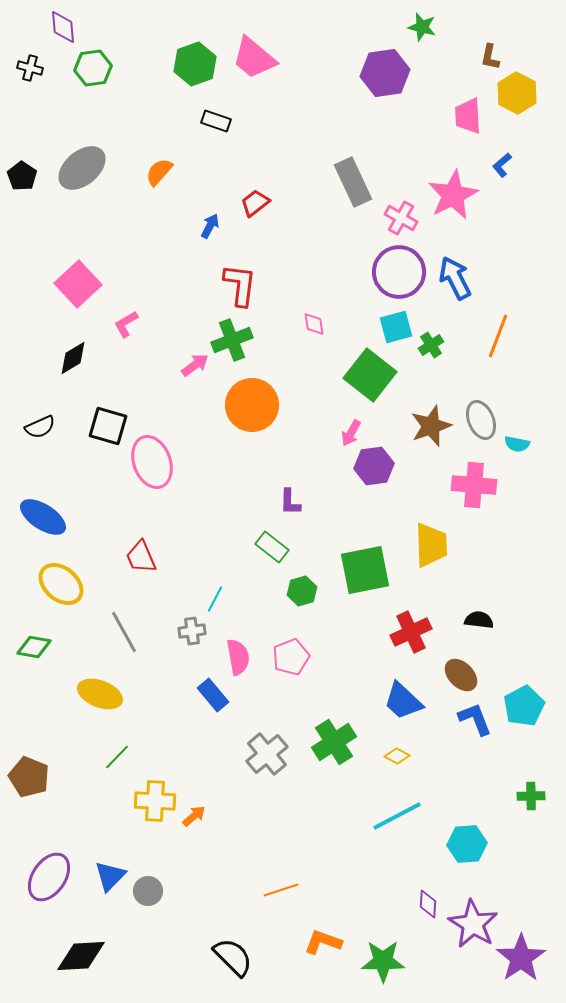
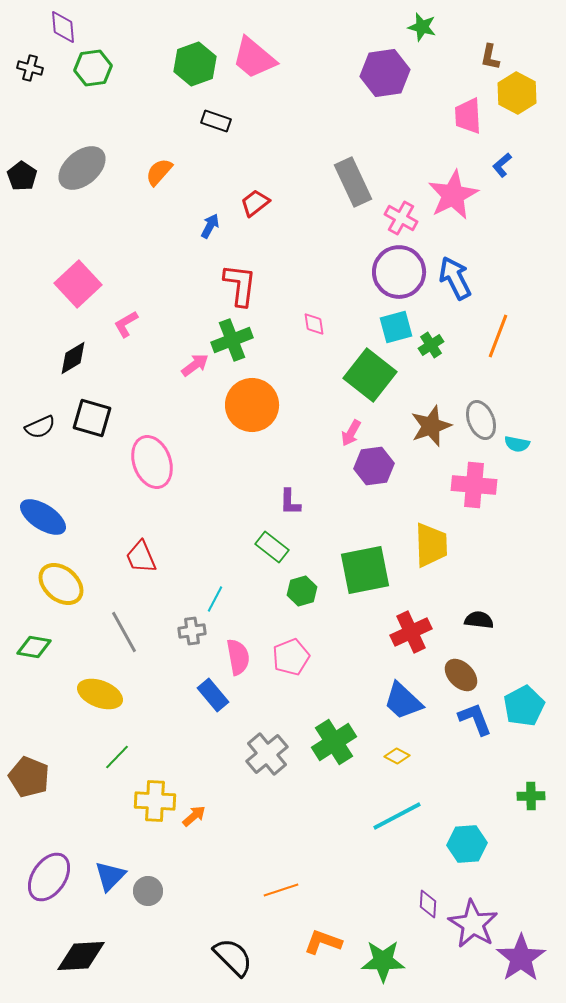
black square at (108, 426): moved 16 px left, 8 px up
